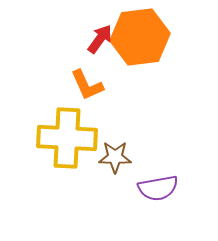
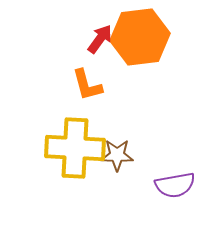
orange L-shape: rotated 9 degrees clockwise
yellow cross: moved 8 px right, 10 px down
brown star: moved 2 px right, 2 px up
purple semicircle: moved 17 px right, 3 px up
